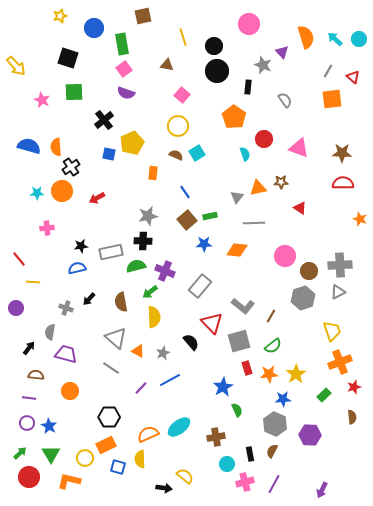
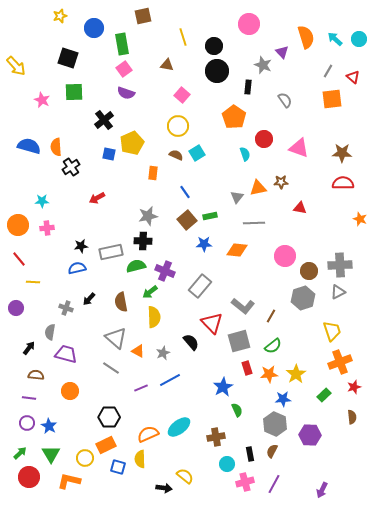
orange circle at (62, 191): moved 44 px left, 34 px down
cyan star at (37, 193): moved 5 px right, 8 px down
red triangle at (300, 208): rotated 24 degrees counterclockwise
purple line at (141, 388): rotated 24 degrees clockwise
